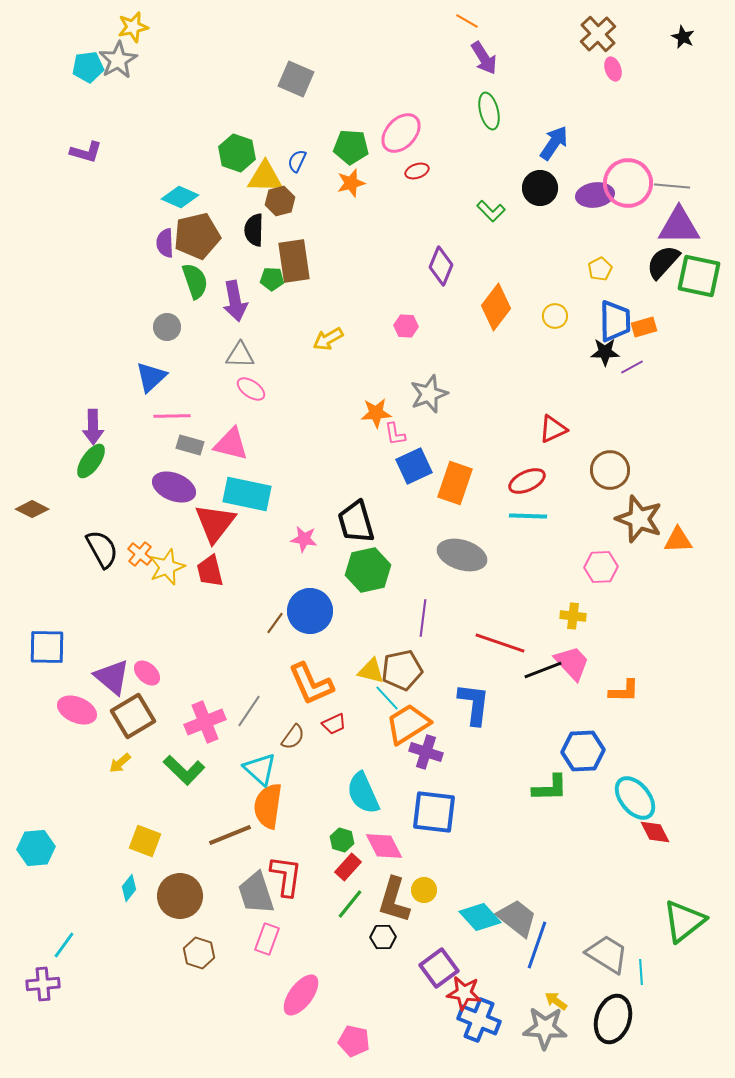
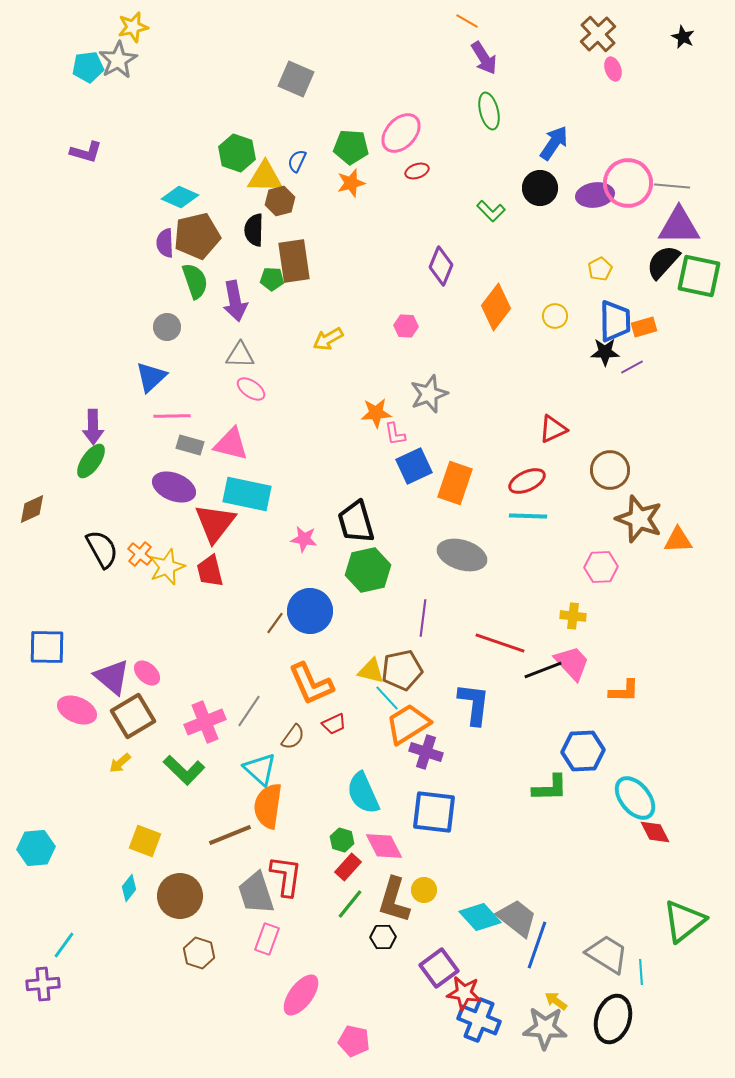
brown diamond at (32, 509): rotated 52 degrees counterclockwise
